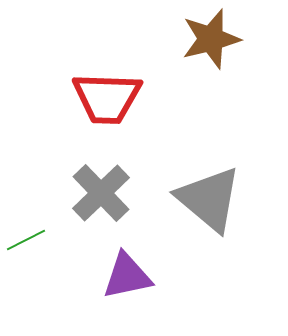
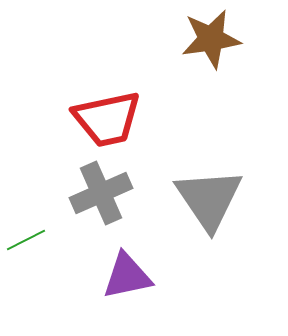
brown star: rotated 6 degrees clockwise
red trapezoid: moved 21 px down; rotated 14 degrees counterclockwise
gray cross: rotated 20 degrees clockwise
gray triangle: rotated 16 degrees clockwise
